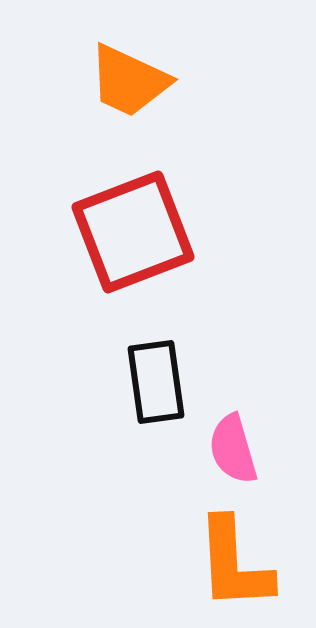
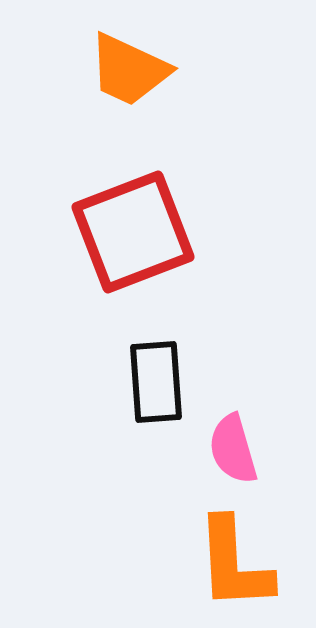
orange trapezoid: moved 11 px up
black rectangle: rotated 4 degrees clockwise
